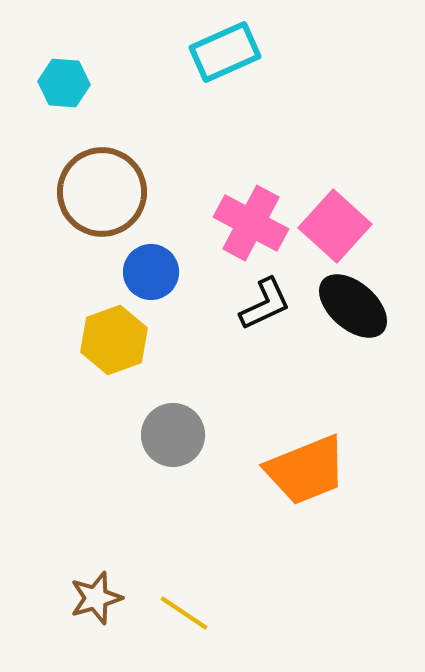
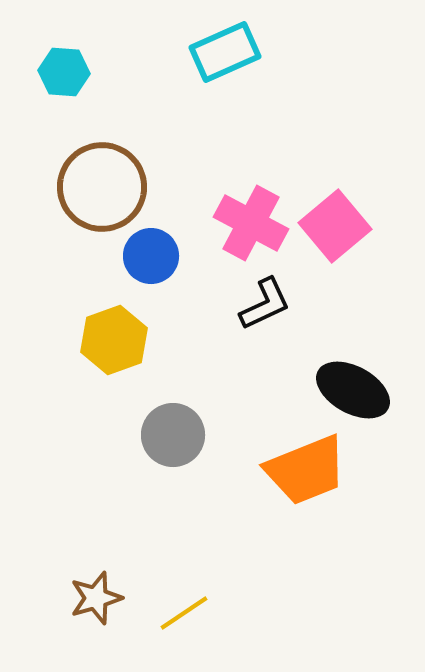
cyan hexagon: moved 11 px up
brown circle: moved 5 px up
pink square: rotated 8 degrees clockwise
blue circle: moved 16 px up
black ellipse: moved 84 px down; rotated 12 degrees counterclockwise
yellow line: rotated 68 degrees counterclockwise
